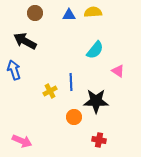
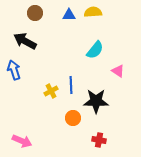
blue line: moved 3 px down
yellow cross: moved 1 px right
orange circle: moved 1 px left, 1 px down
